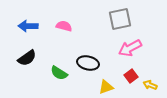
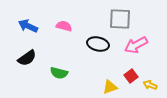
gray square: rotated 15 degrees clockwise
blue arrow: rotated 24 degrees clockwise
pink arrow: moved 6 px right, 3 px up
black ellipse: moved 10 px right, 19 px up
green semicircle: rotated 18 degrees counterclockwise
yellow triangle: moved 4 px right
